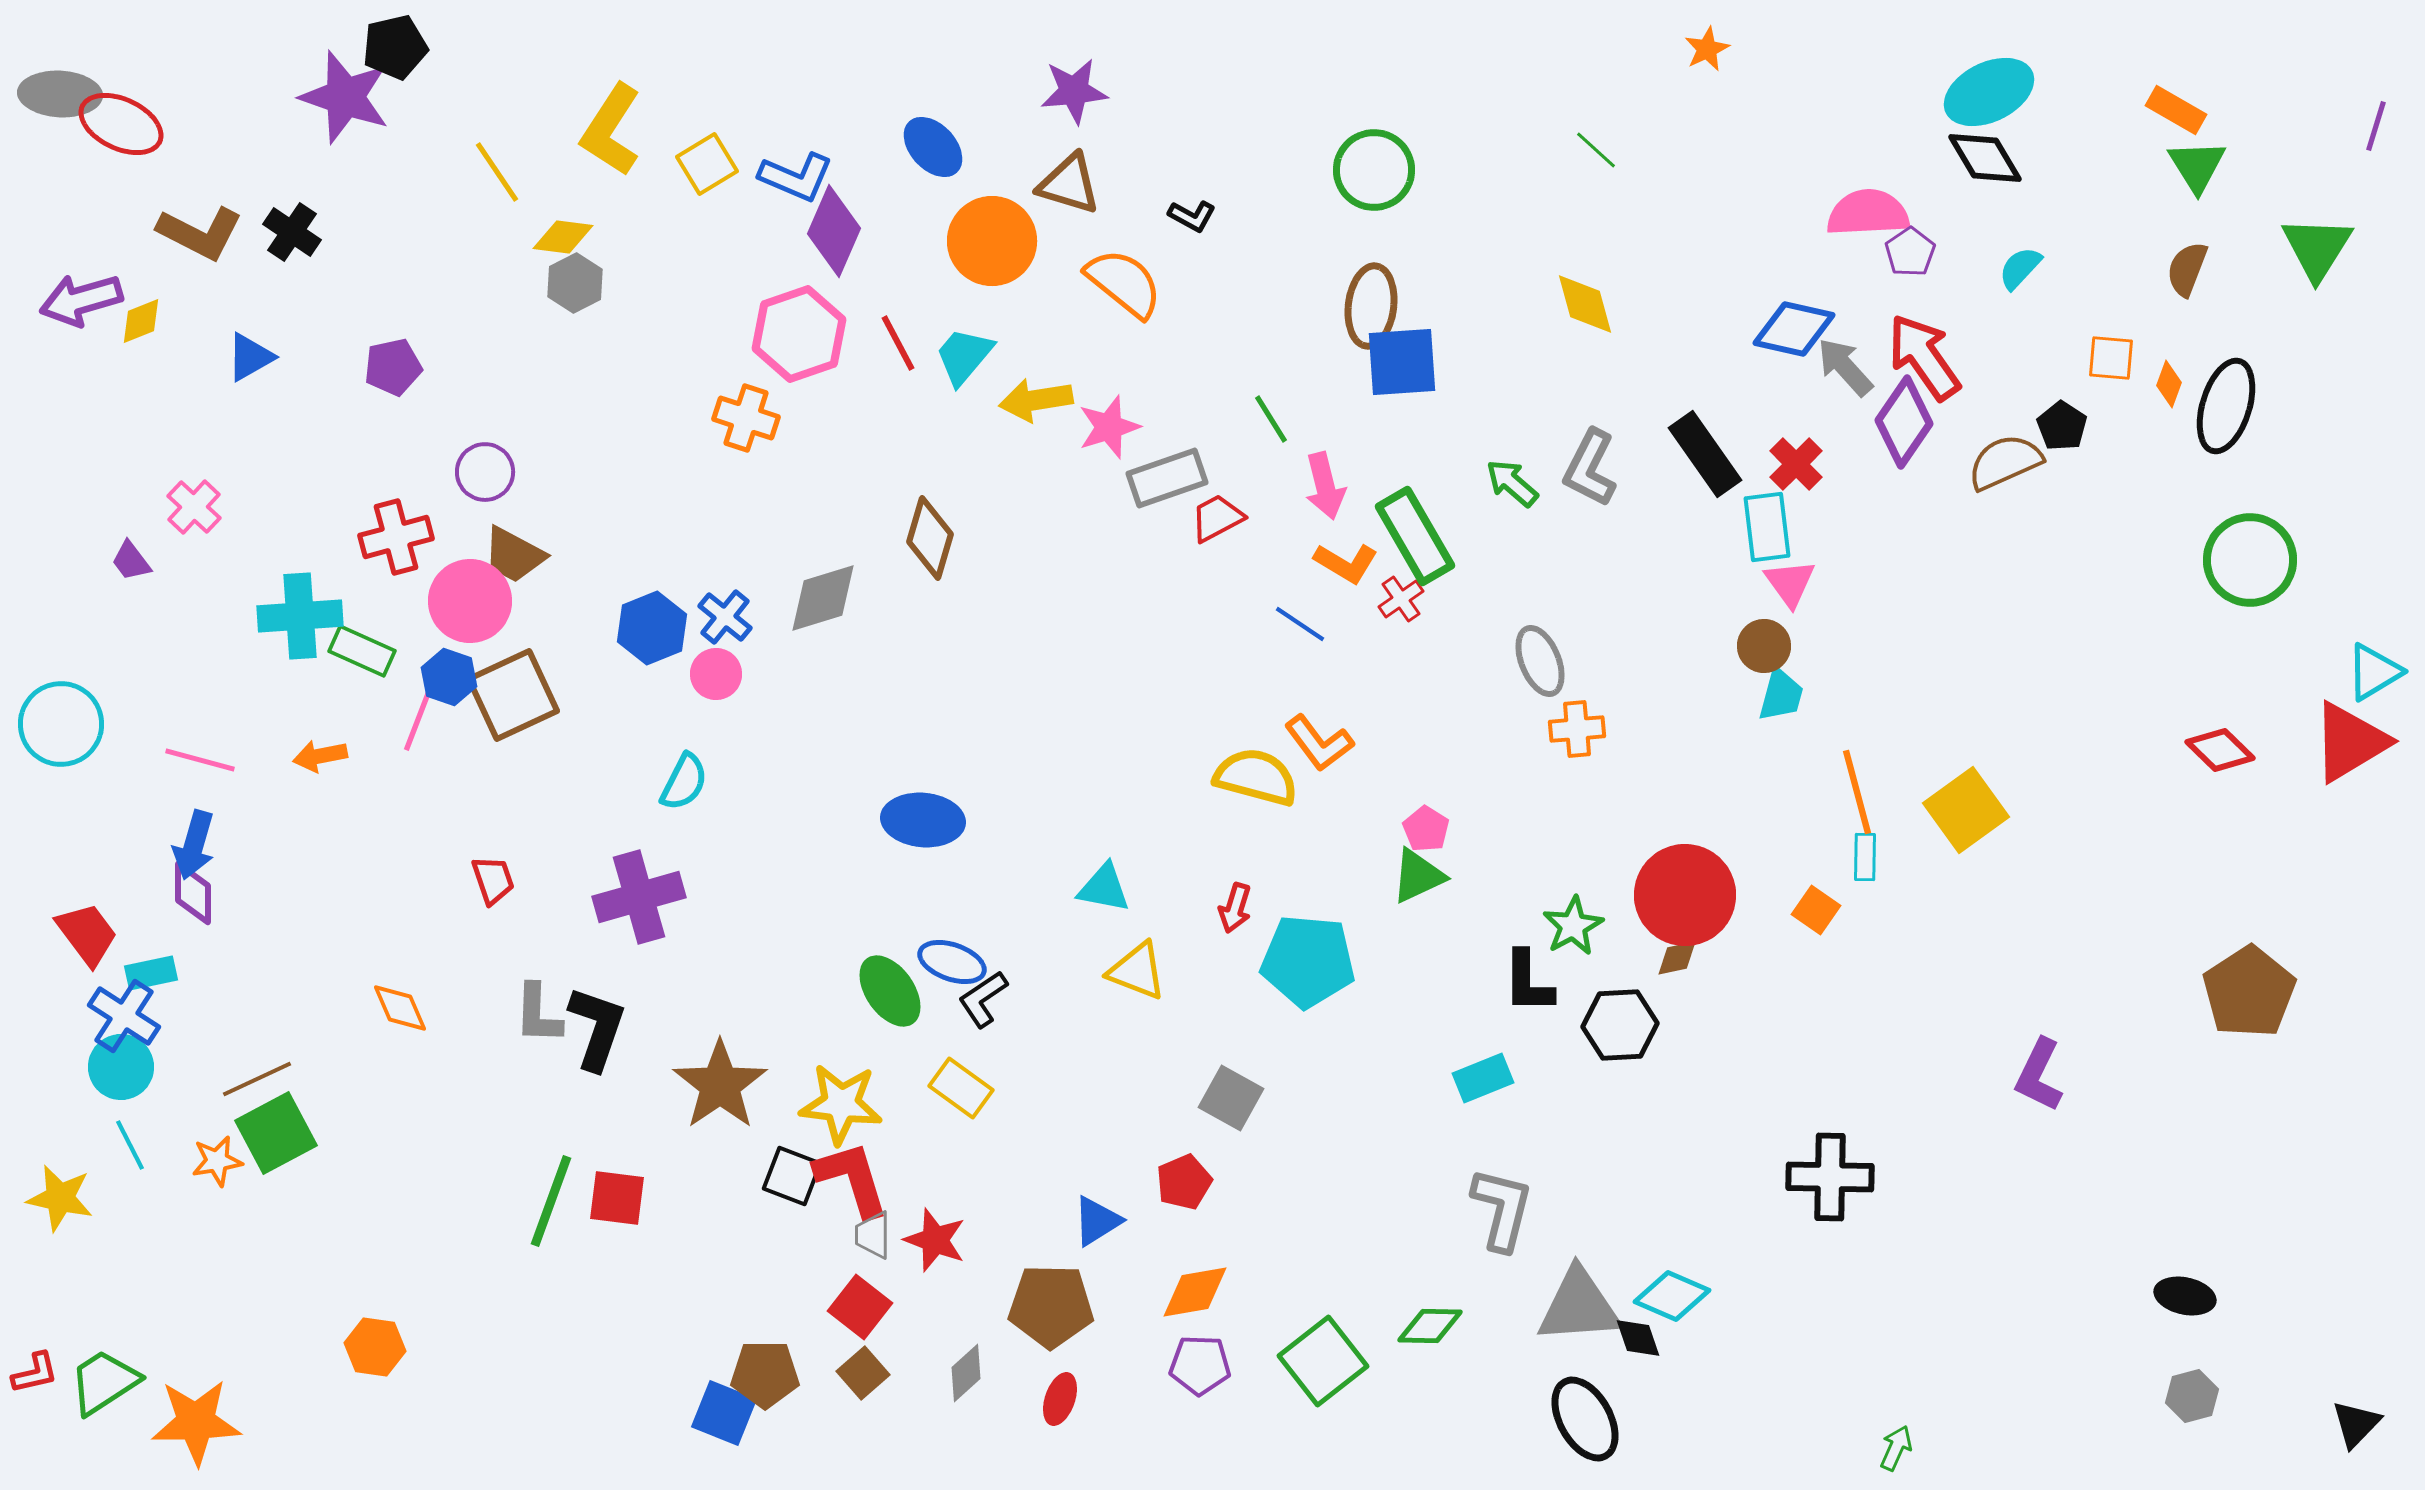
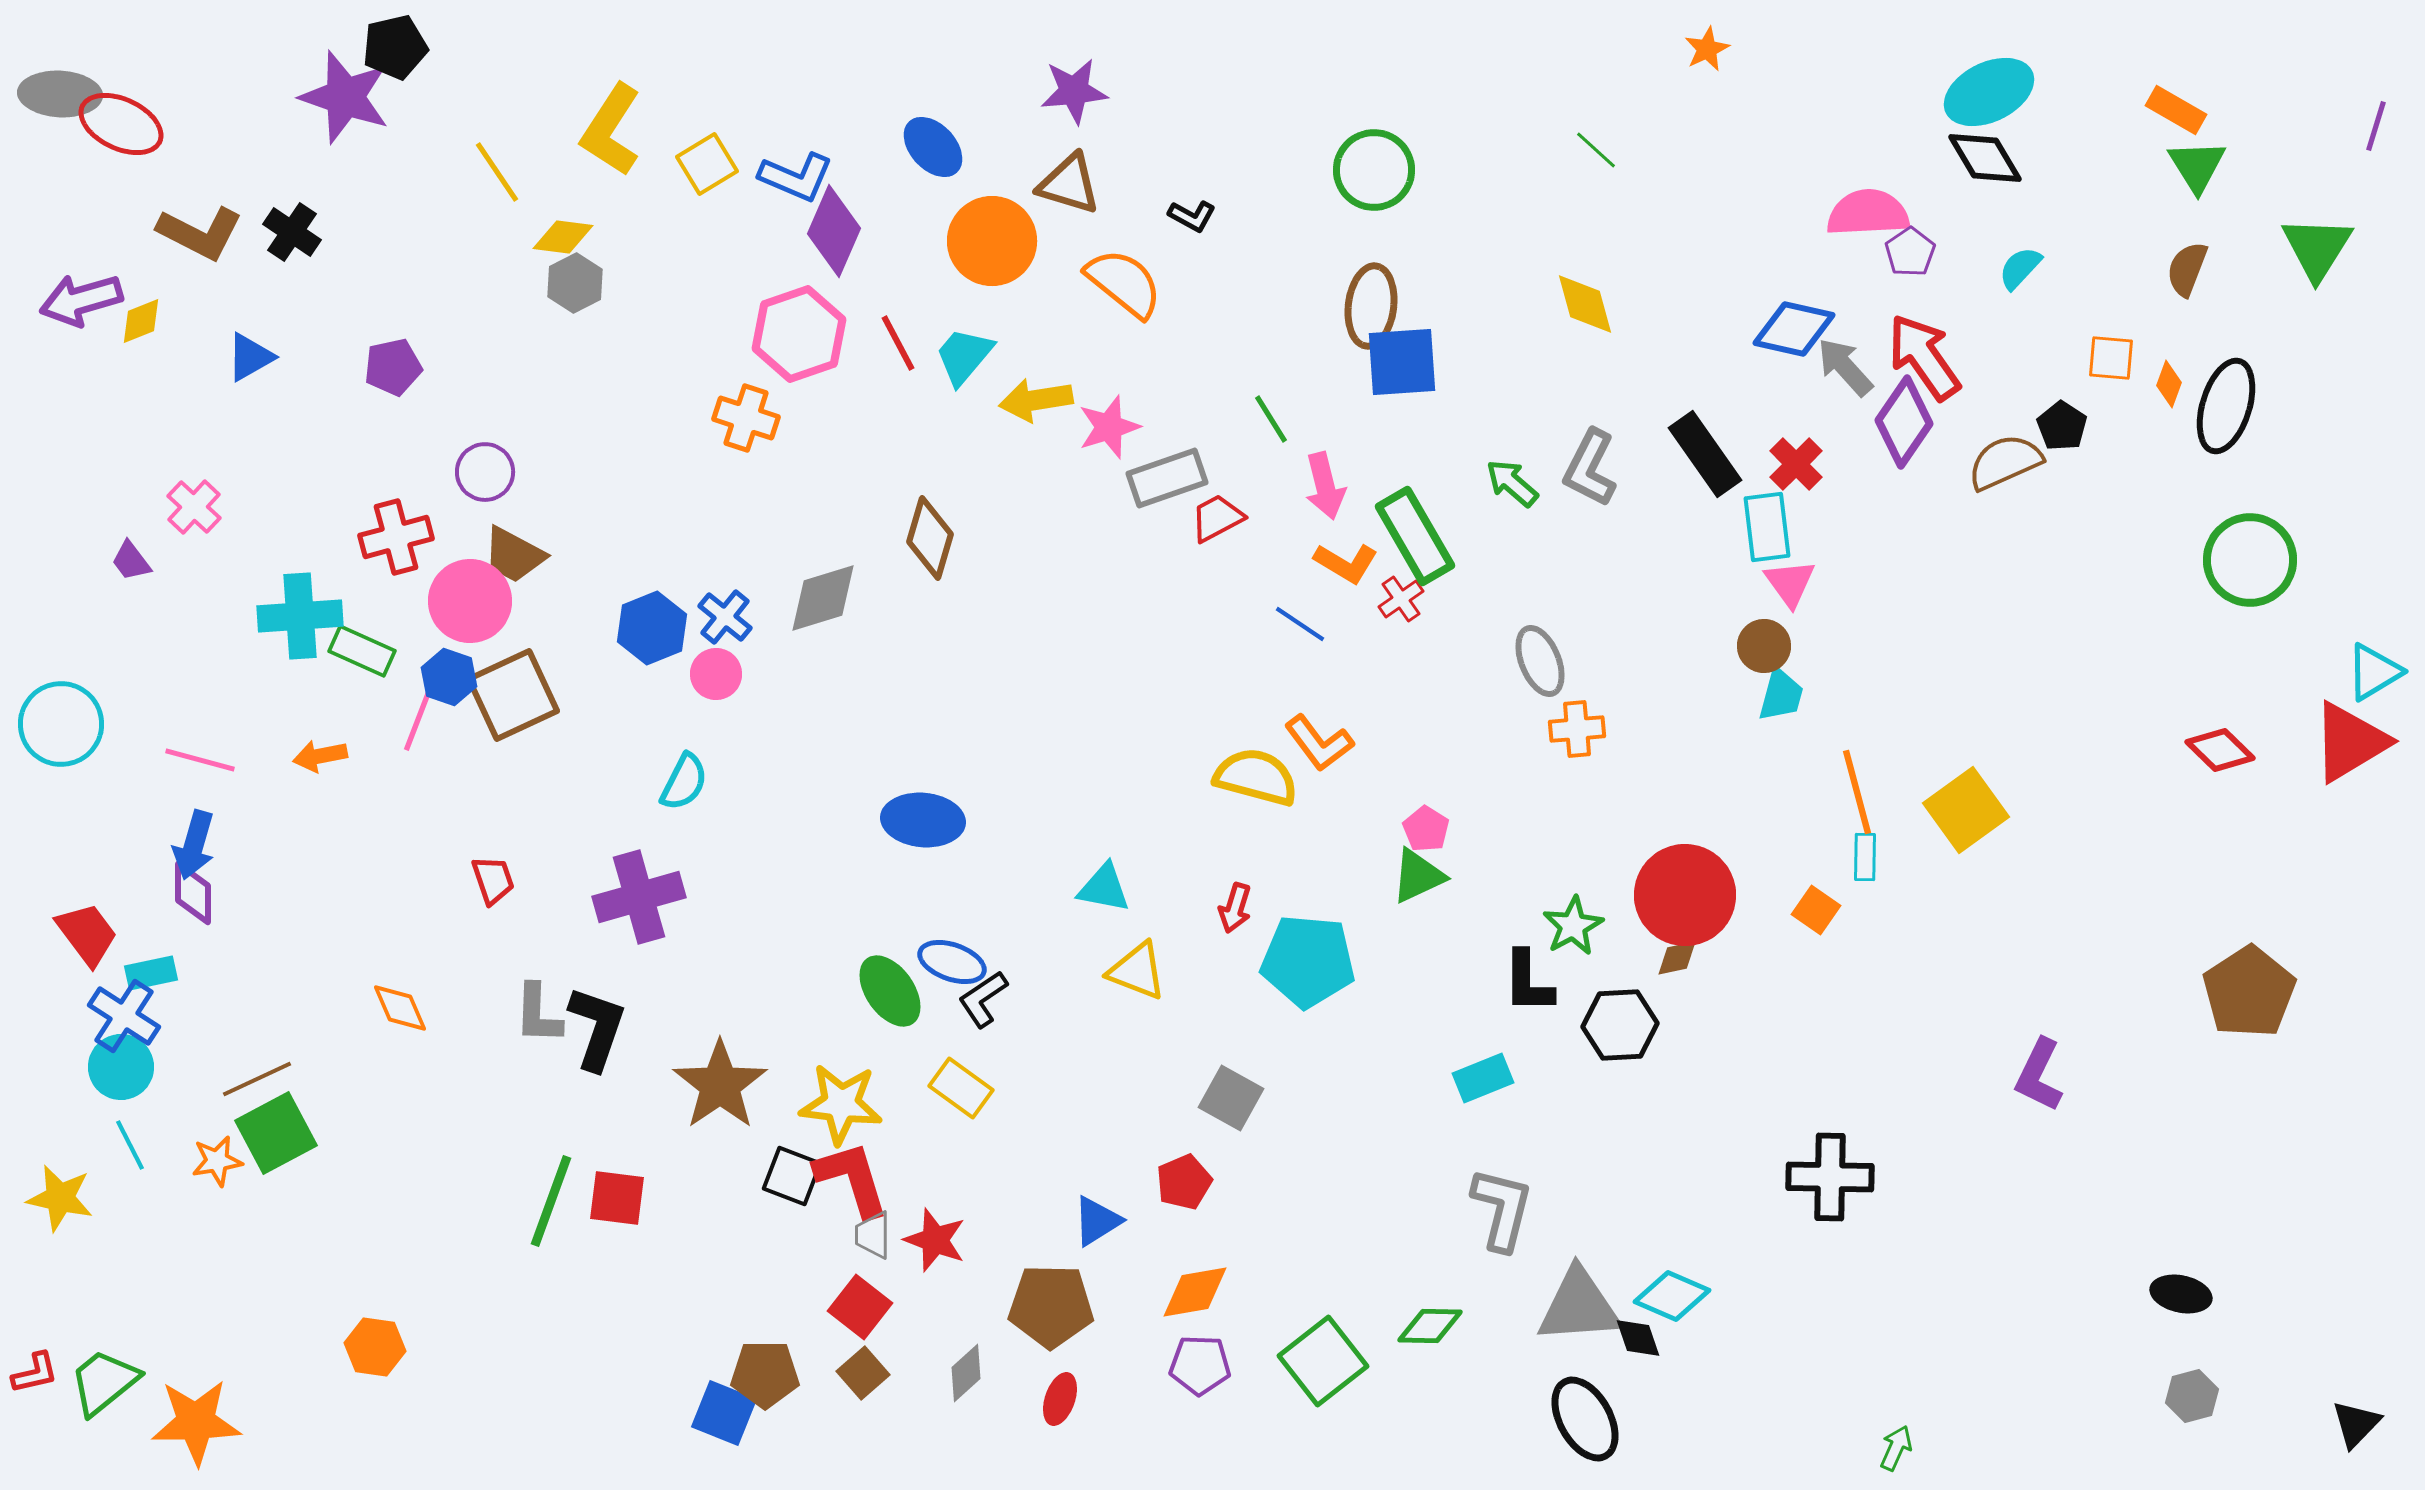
black ellipse at (2185, 1296): moved 4 px left, 2 px up
green trapezoid at (104, 1382): rotated 6 degrees counterclockwise
